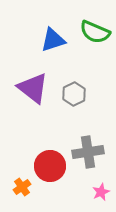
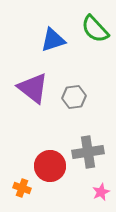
green semicircle: moved 3 px up; rotated 24 degrees clockwise
gray hexagon: moved 3 px down; rotated 20 degrees clockwise
orange cross: moved 1 px down; rotated 36 degrees counterclockwise
